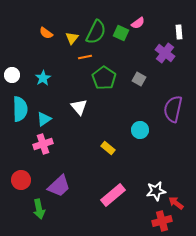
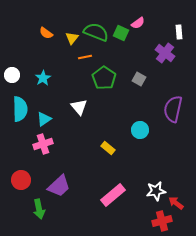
green semicircle: rotated 95 degrees counterclockwise
